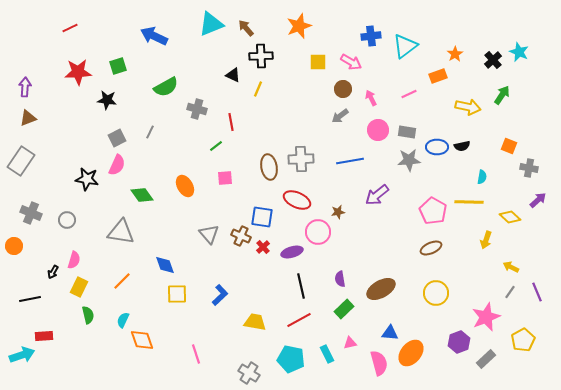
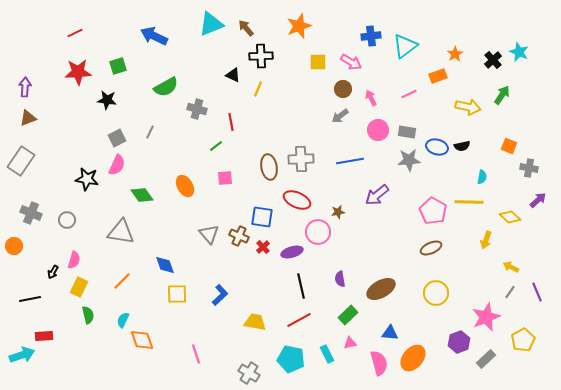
red line at (70, 28): moved 5 px right, 5 px down
blue ellipse at (437, 147): rotated 15 degrees clockwise
brown cross at (241, 236): moved 2 px left
green rectangle at (344, 309): moved 4 px right, 6 px down
orange ellipse at (411, 353): moved 2 px right, 5 px down
